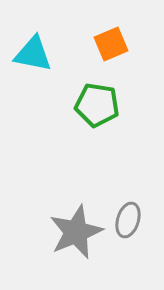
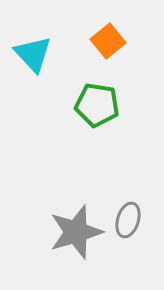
orange square: moved 3 px left, 3 px up; rotated 16 degrees counterclockwise
cyan triangle: rotated 36 degrees clockwise
gray star: rotated 6 degrees clockwise
